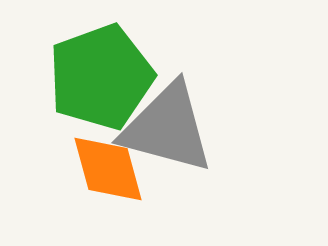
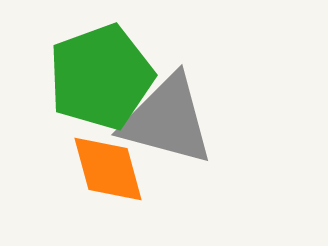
gray triangle: moved 8 px up
